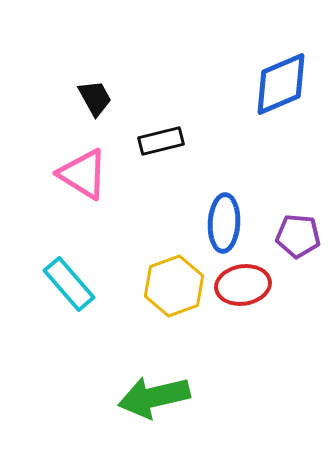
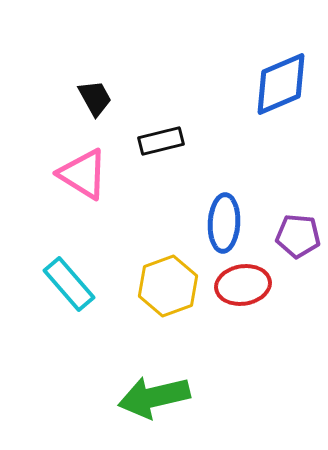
yellow hexagon: moved 6 px left
